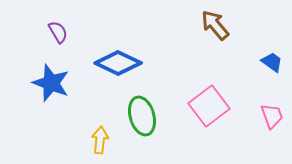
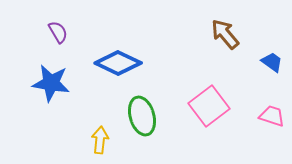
brown arrow: moved 10 px right, 9 px down
blue star: rotated 12 degrees counterclockwise
pink trapezoid: rotated 52 degrees counterclockwise
